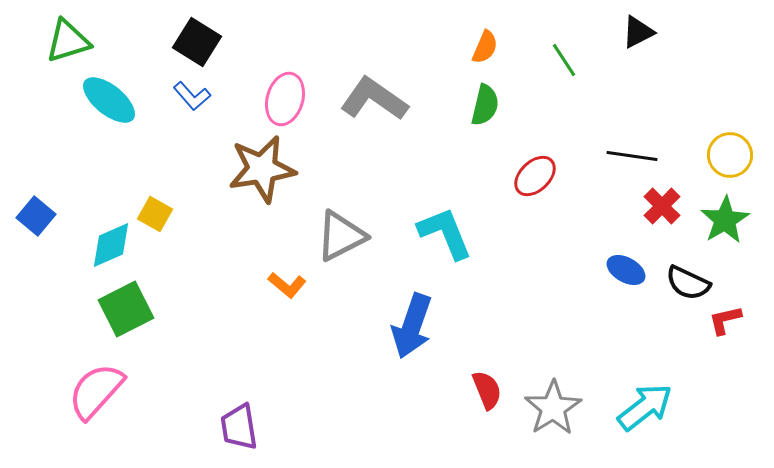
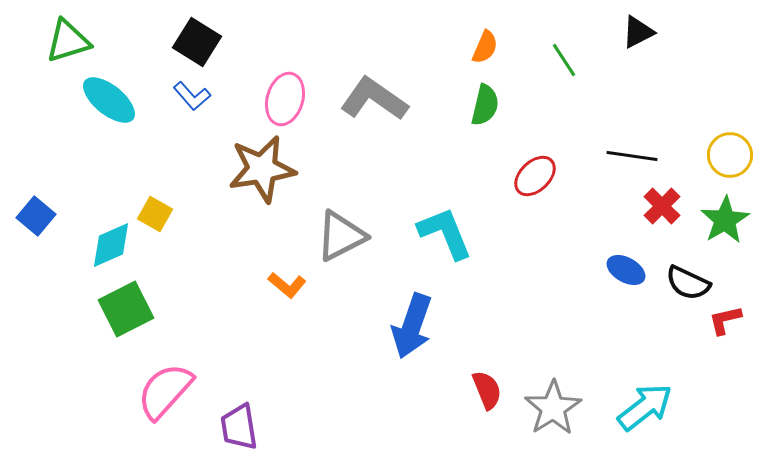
pink semicircle: moved 69 px right
